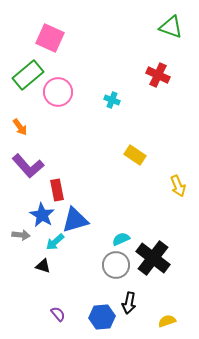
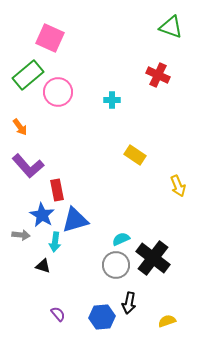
cyan cross: rotated 21 degrees counterclockwise
cyan arrow: rotated 42 degrees counterclockwise
